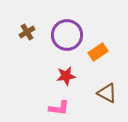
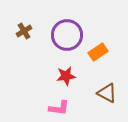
brown cross: moved 3 px left, 1 px up
